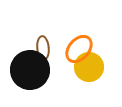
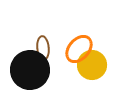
yellow circle: moved 3 px right, 2 px up
